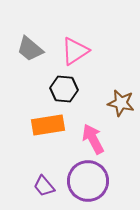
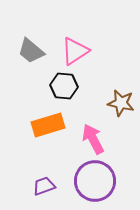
gray trapezoid: moved 1 px right, 2 px down
black hexagon: moved 3 px up
orange rectangle: rotated 8 degrees counterclockwise
purple circle: moved 7 px right
purple trapezoid: rotated 110 degrees clockwise
